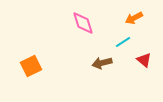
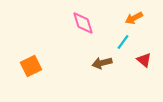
cyan line: rotated 21 degrees counterclockwise
